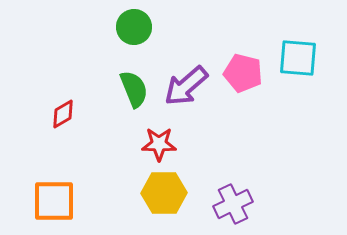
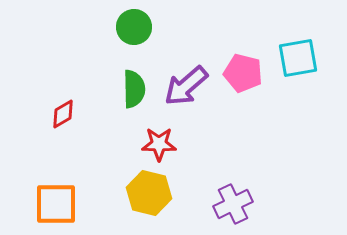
cyan square: rotated 15 degrees counterclockwise
green semicircle: rotated 21 degrees clockwise
yellow hexagon: moved 15 px left; rotated 15 degrees clockwise
orange square: moved 2 px right, 3 px down
